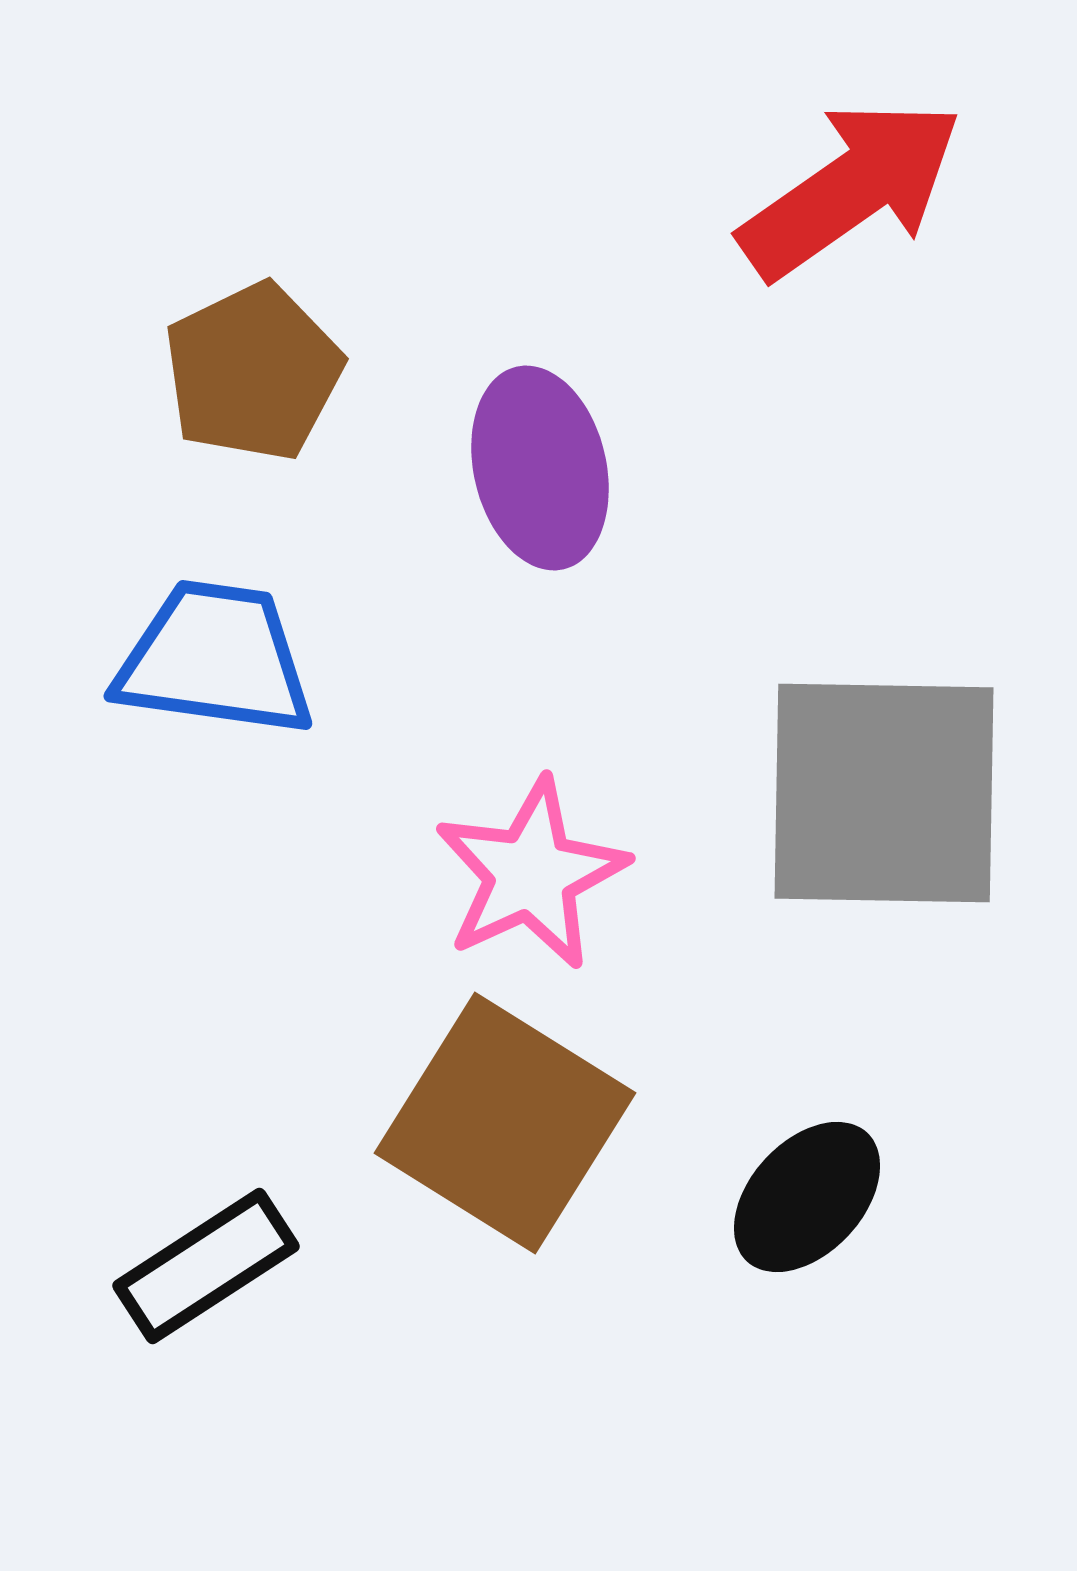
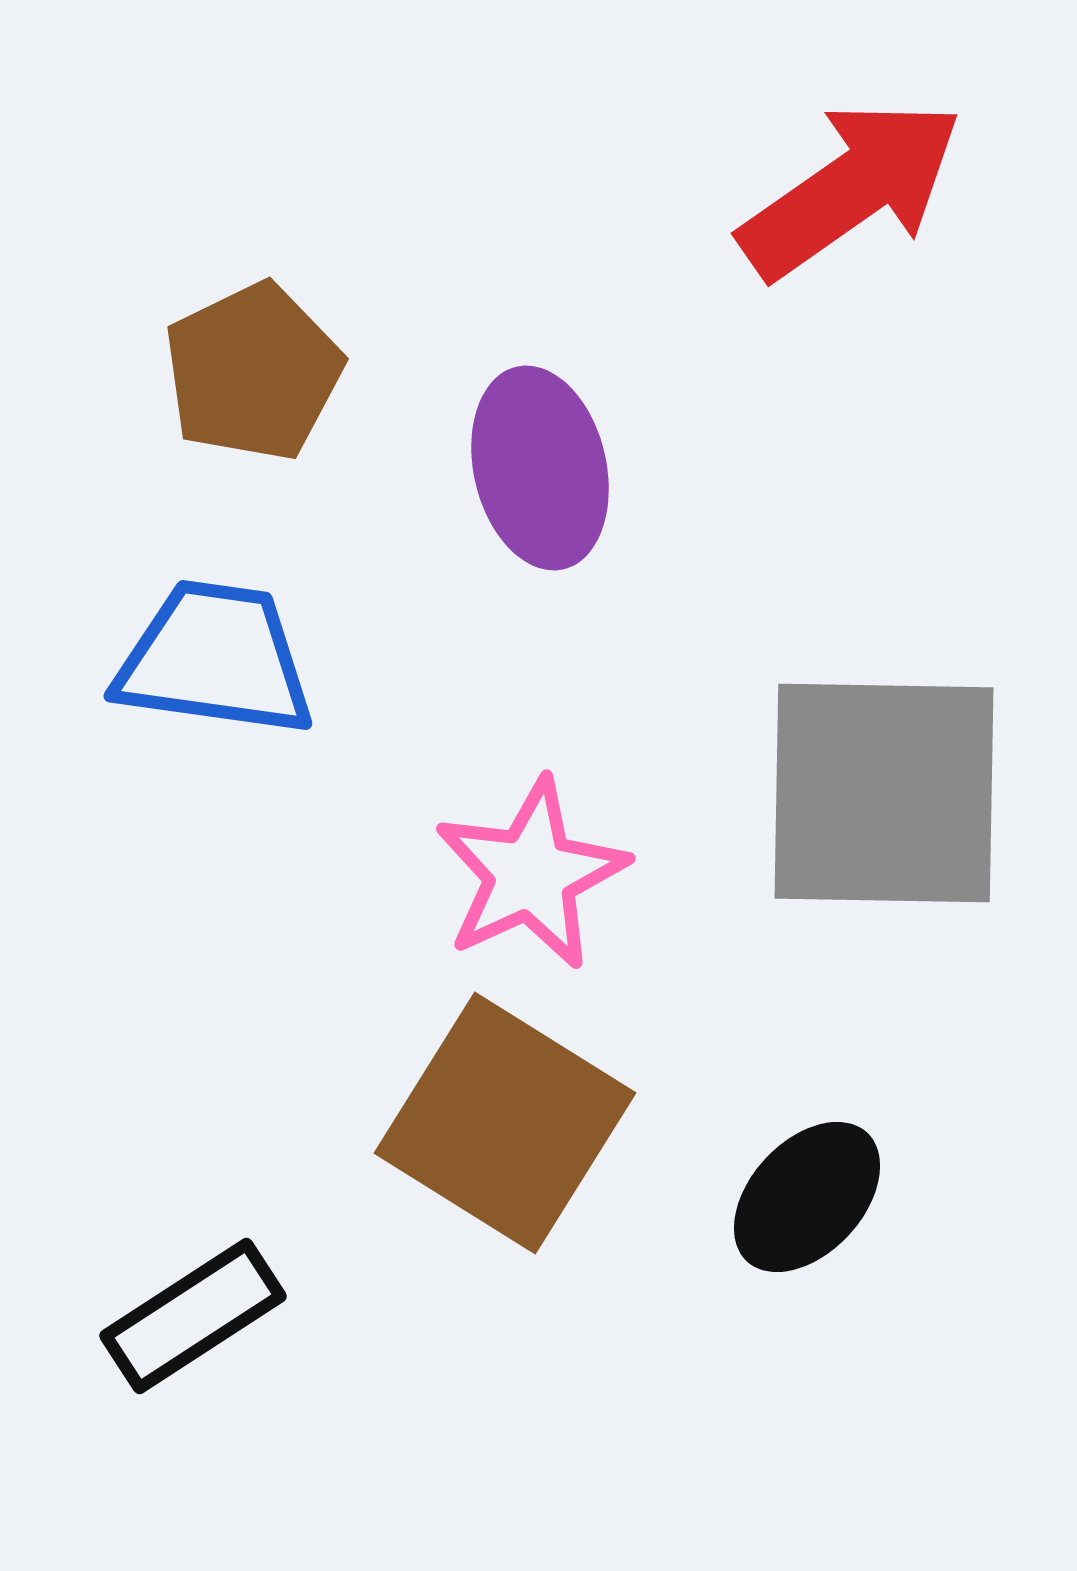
black rectangle: moved 13 px left, 50 px down
